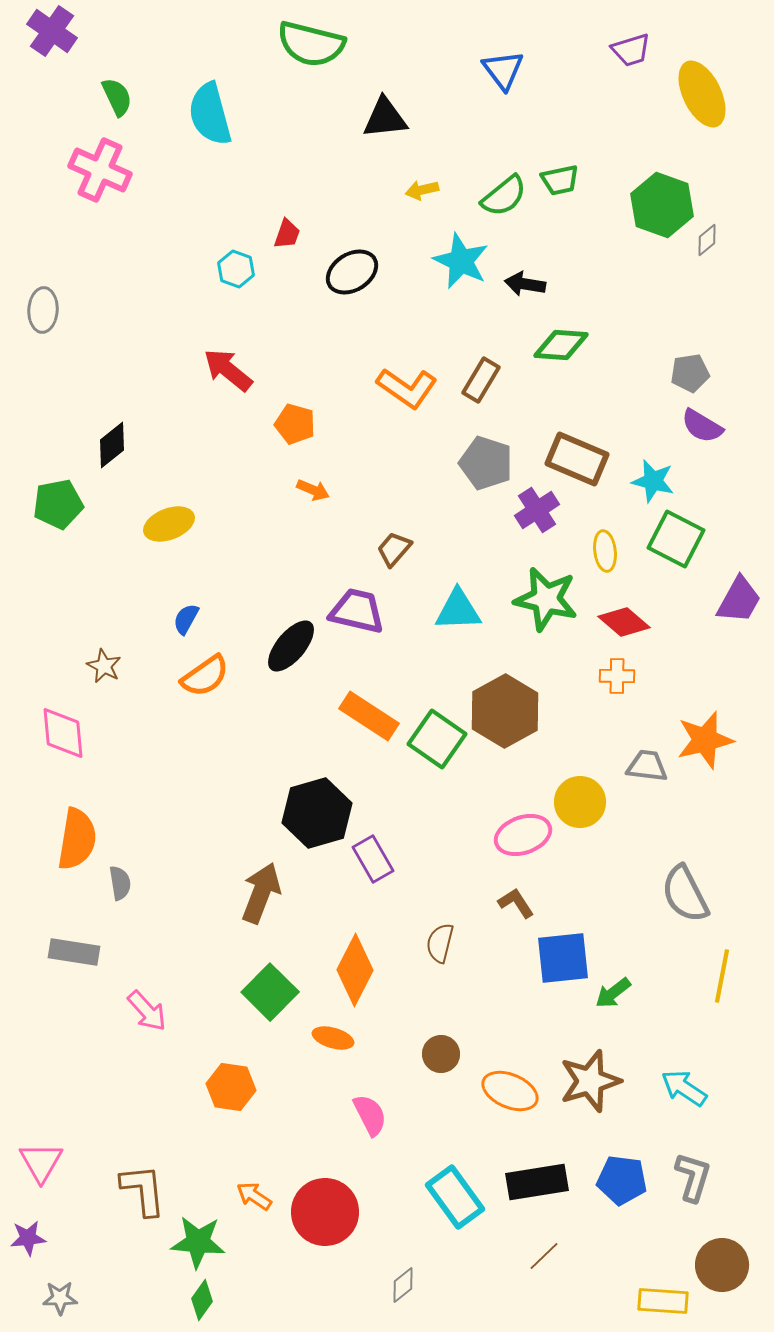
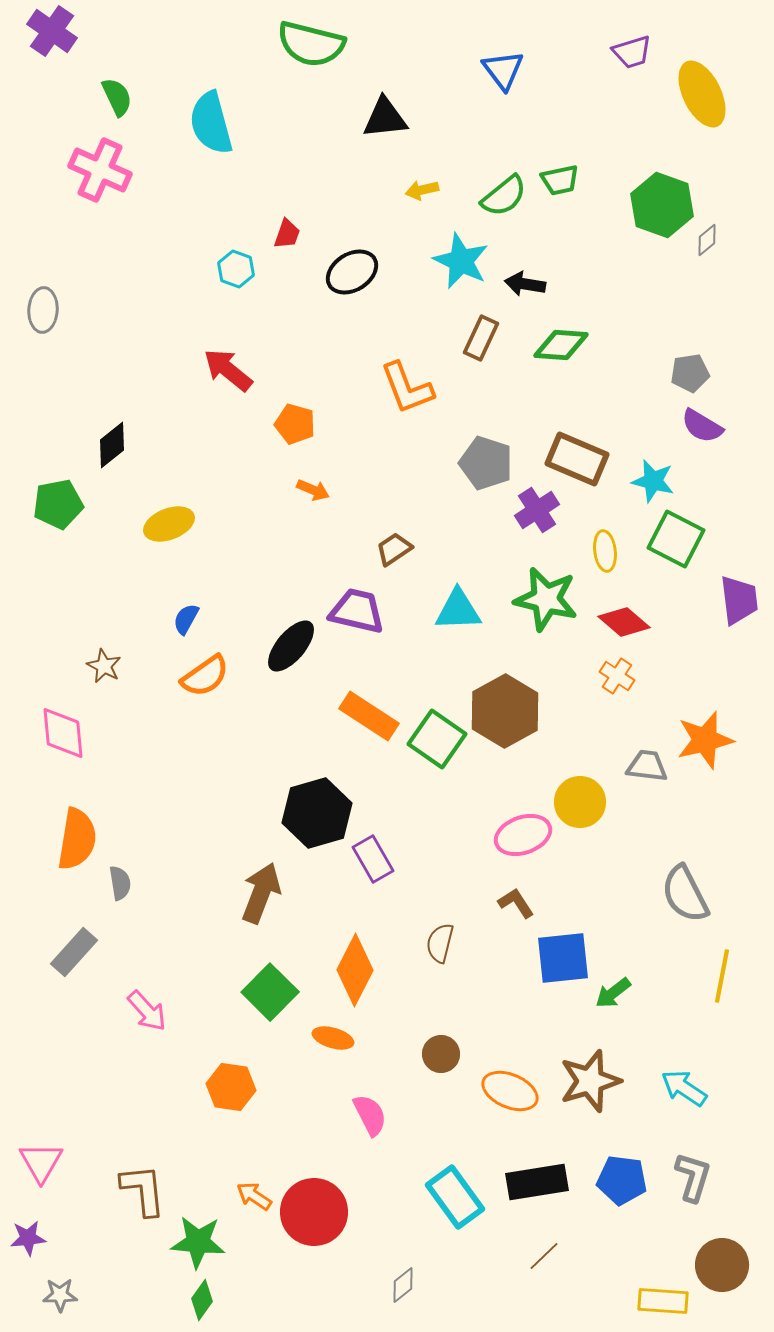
purple trapezoid at (631, 50): moved 1 px right, 2 px down
cyan semicircle at (210, 114): moved 1 px right, 9 px down
brown rectangle at (481, 380): moved 42 px up; rotated 6 degrees counterclockwise
orange L-shape at (407, 388): rotated 34 degrees clockwise
brown trapezoid at (394, 549): rotated 15 degrees clockwise
purple trapezoid at (739, 600): rotated 36 degrees counterclockwise
orange cross at (617, 676): rotated 32 degrees clockwise
gray rectangle at (74, 952): rotated 57 degrees counterclockwise
red circle at (325, 1212): moved 11 px left
gray star at (60, 1298): moved 3 px up
